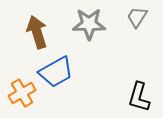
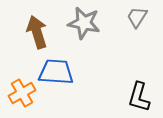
gray star: moved 5 px left, 1 px up; rotated 12 degrees clockwise
blue trapezoid: rotated 147 degrees counterclockwise
